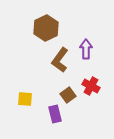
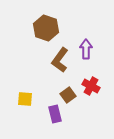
brown hexagon: rotated 15 degrees counterclockwise
